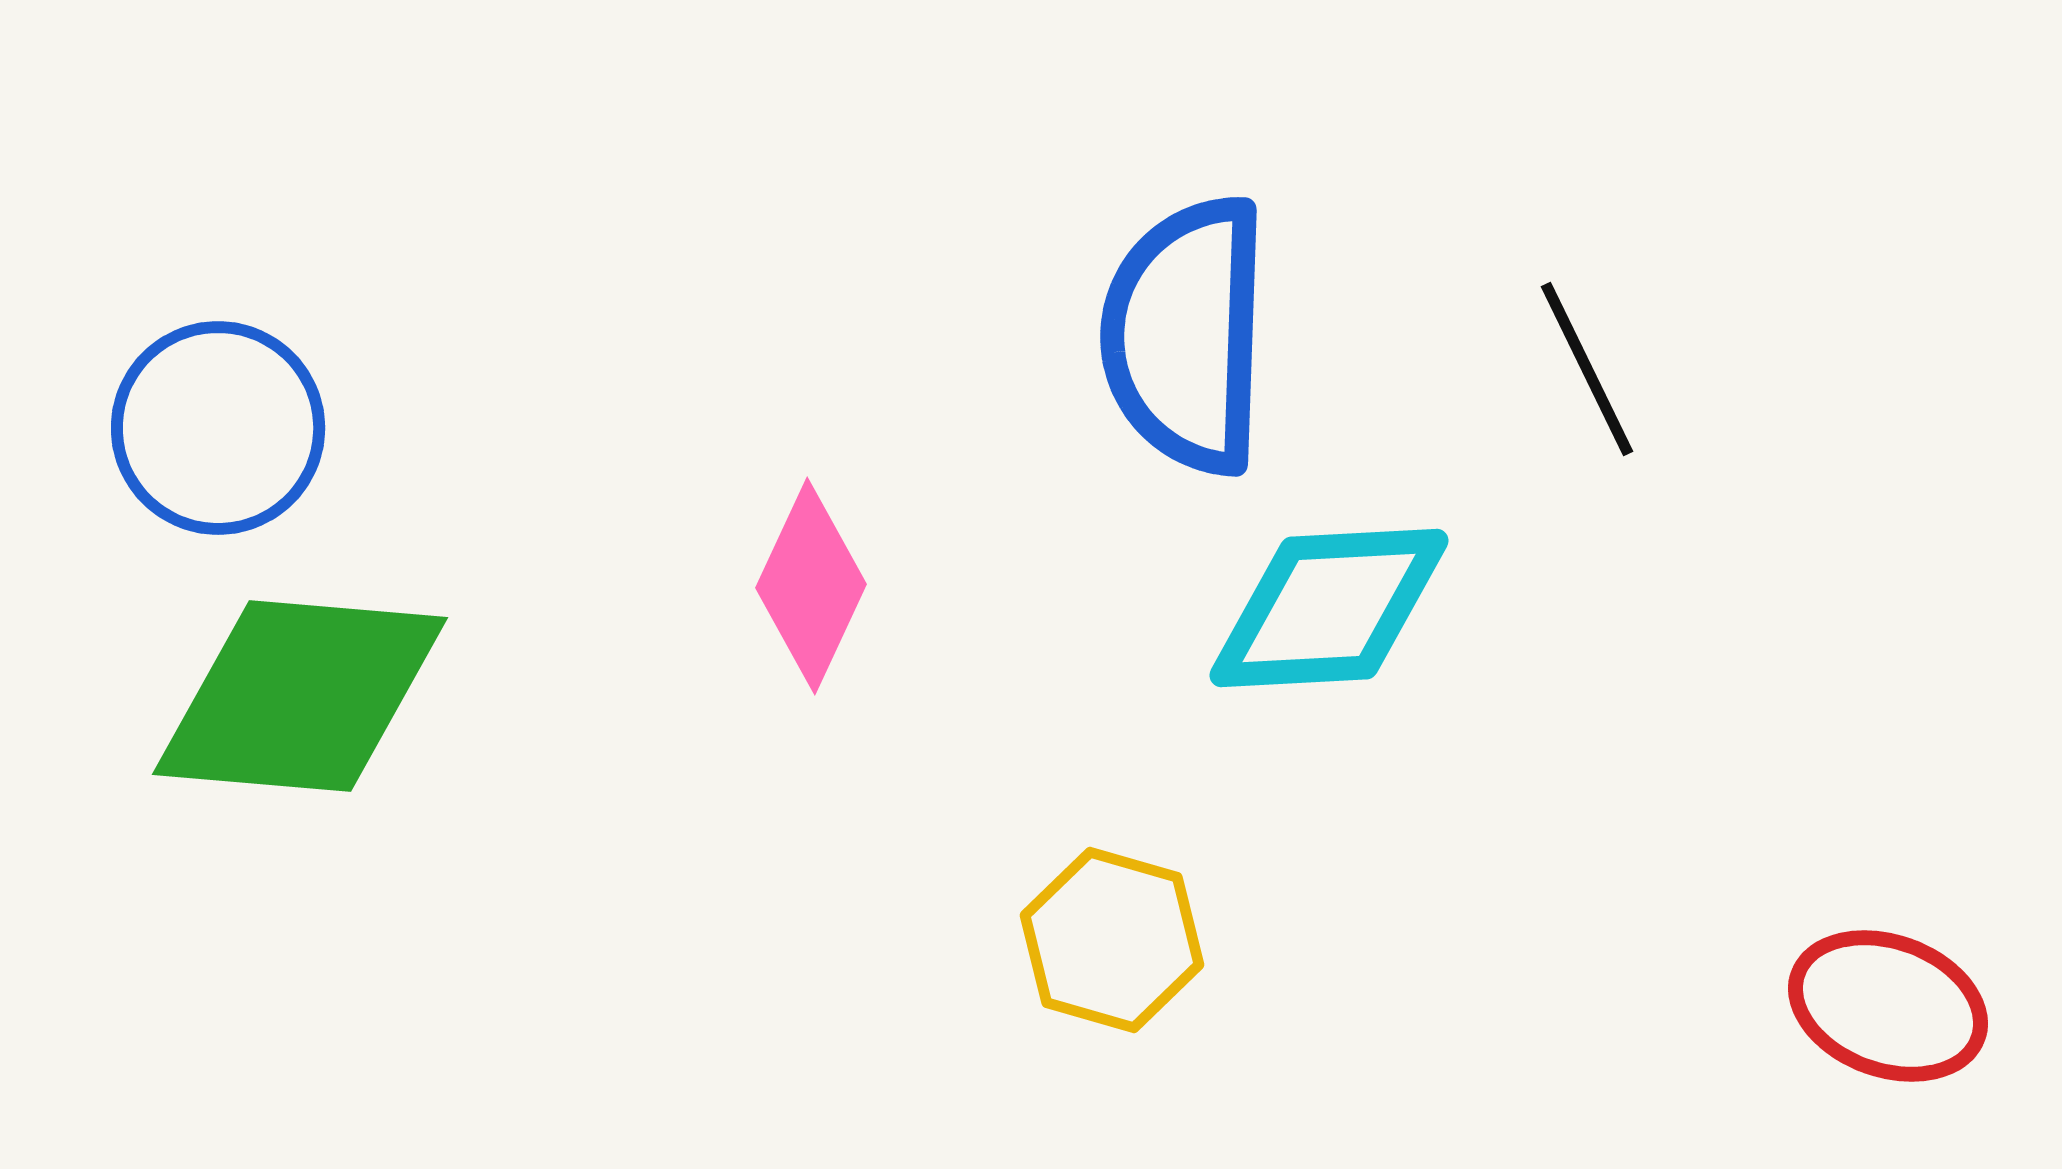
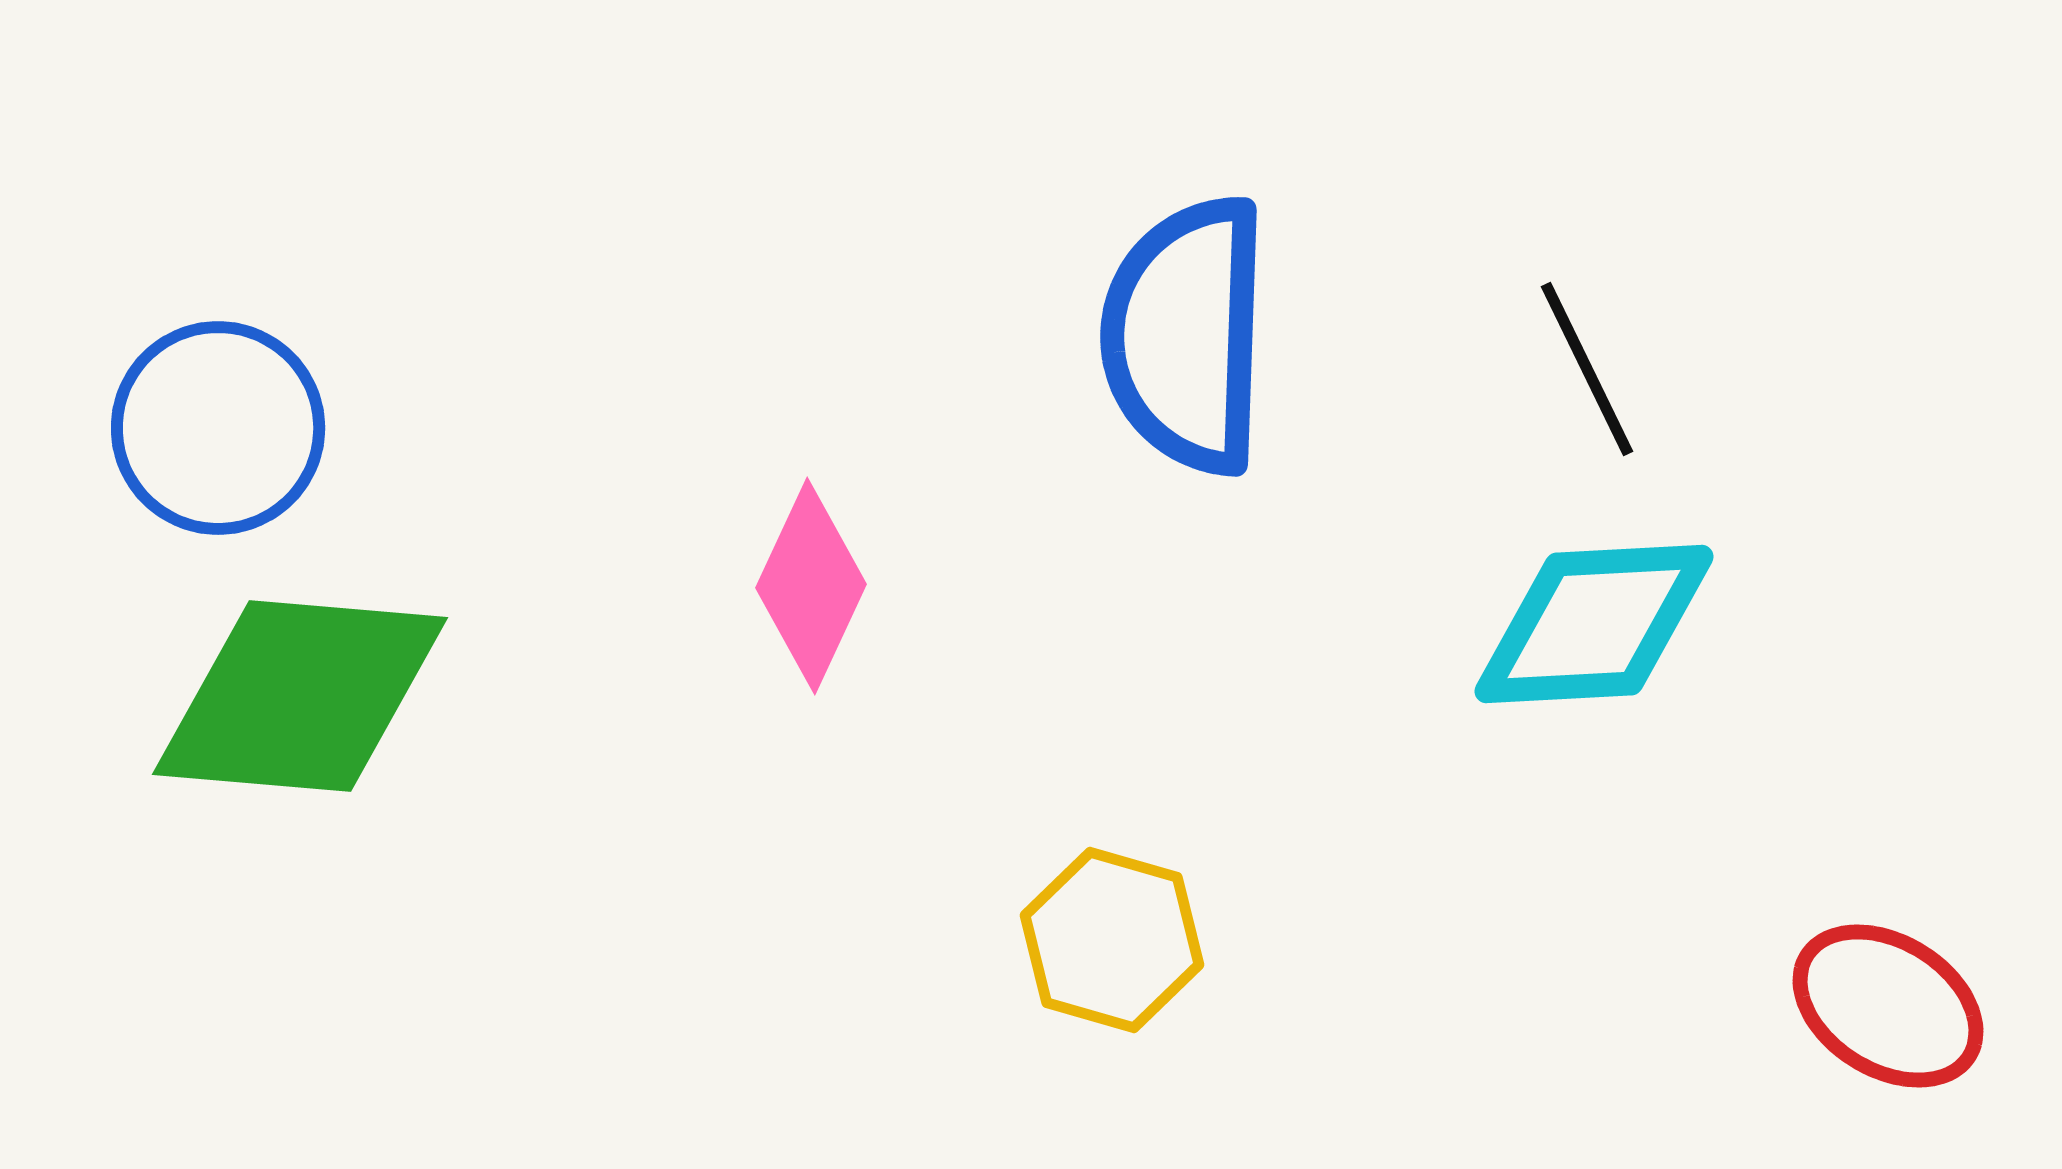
cyan diamond: moved 265 px right, 16 px down
red ellipse: rotated 12 degrees clockwise
